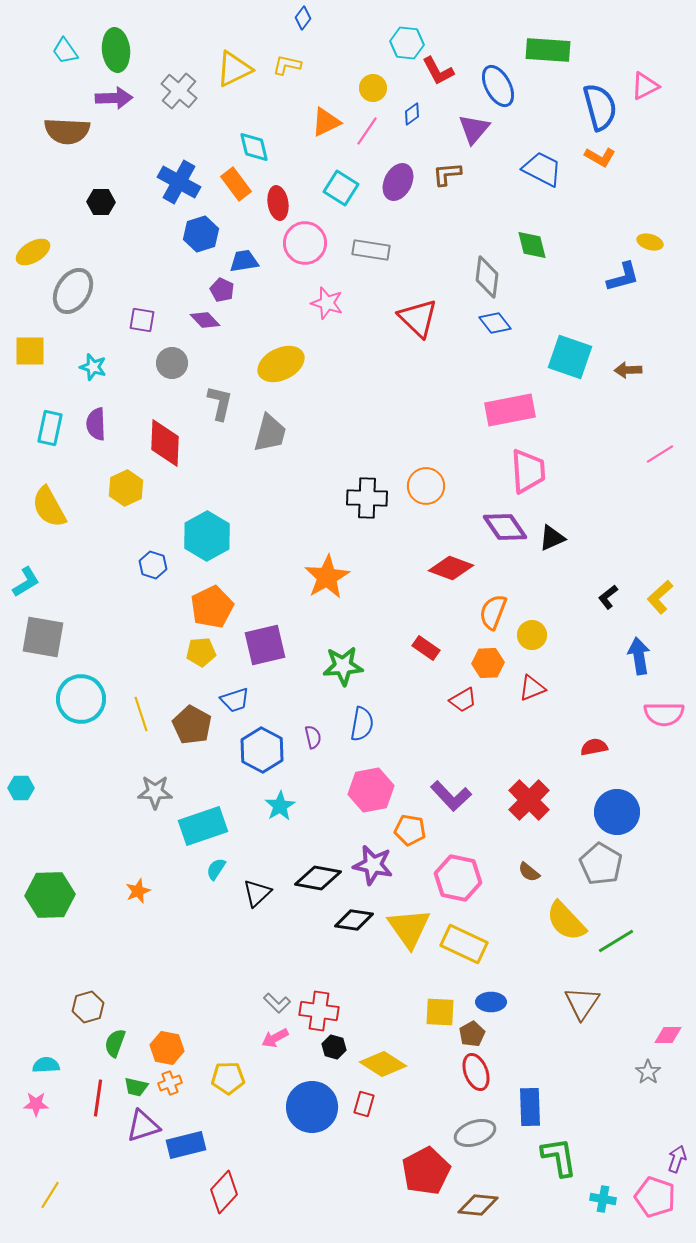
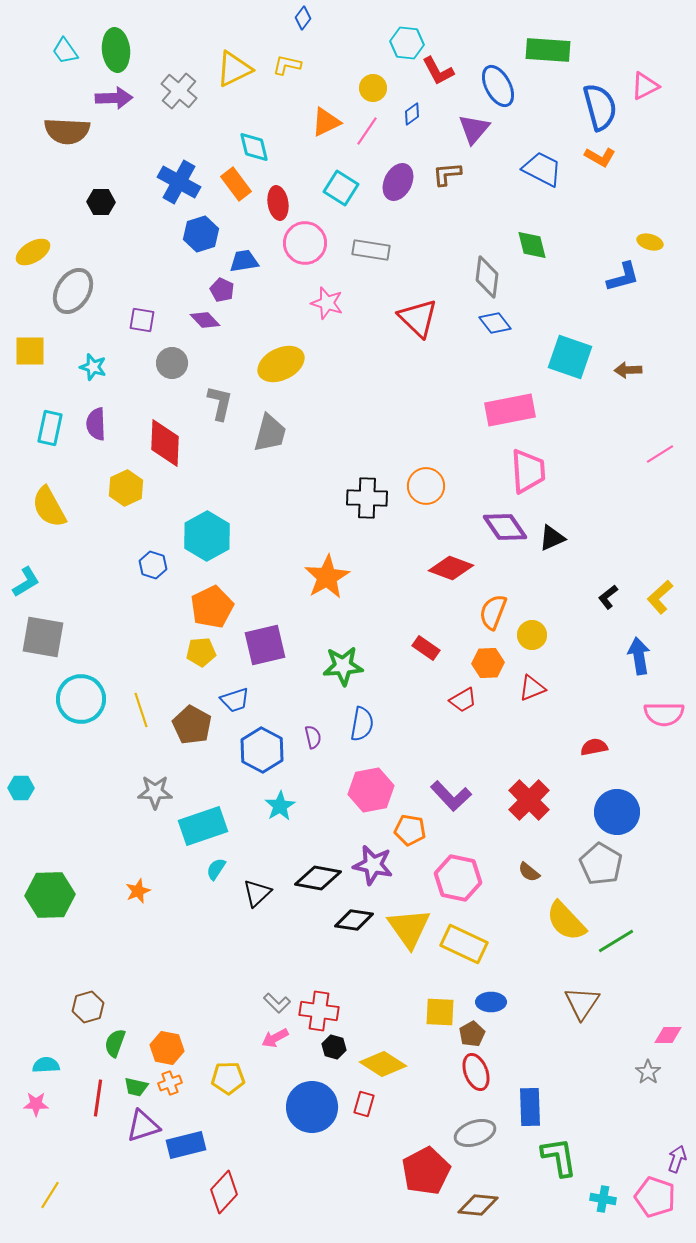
yellow line at (141, 714): moved 4 px up
